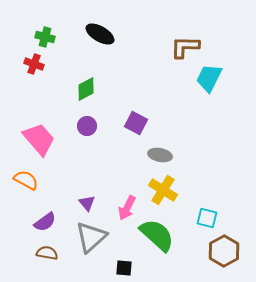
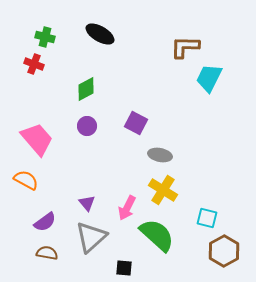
pink trapezoid: moved 2 px left
